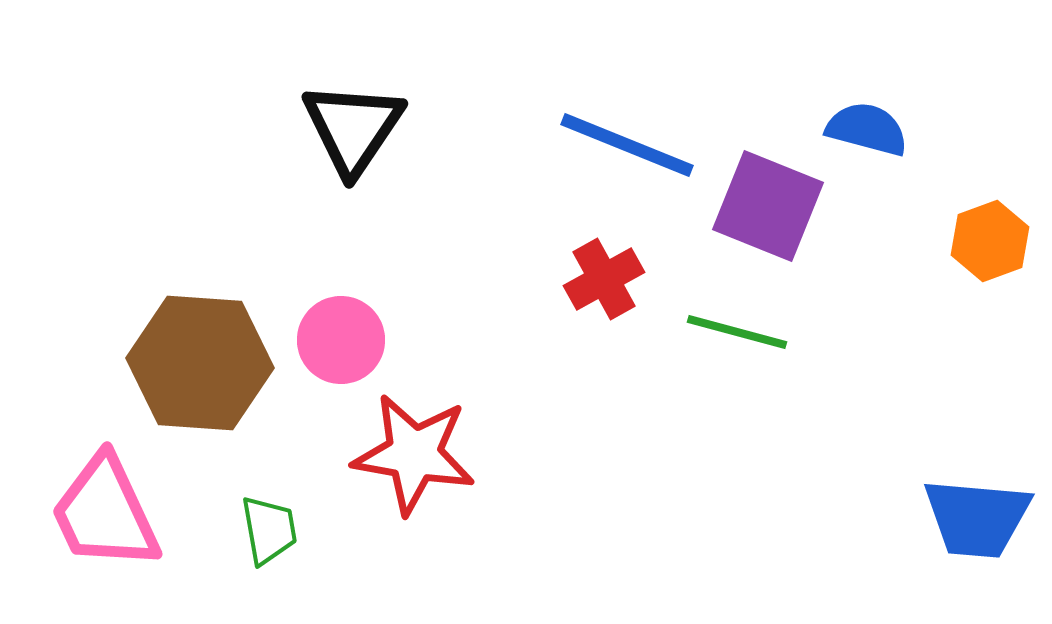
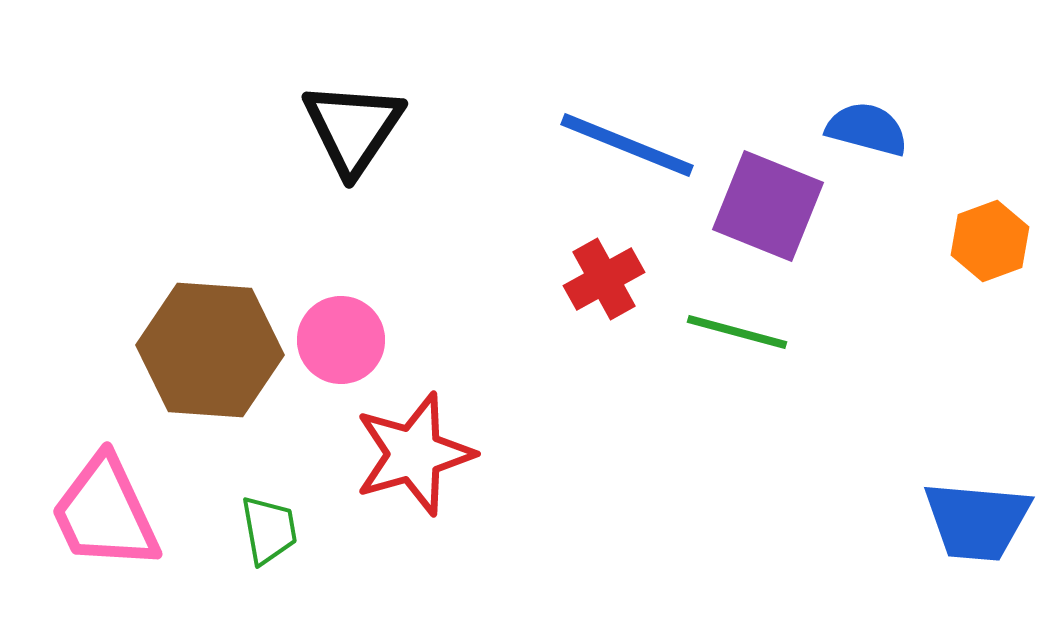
brown hexagon: moved 10 px right, 13 px up
red star: rotated 26 degrees counterclockwise
blue trapezoid: moved 3 px down
